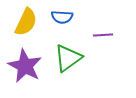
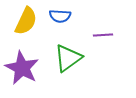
blue semicircle: moved 2 px left, 1 px up
yellow semicircle: moved 1 px up
purple star: moved 3 px left, 2 px down
